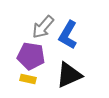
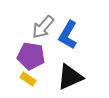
black triangle: moved 1 px right, 2 px down
yellow rectangle: rotated 21 degrees clockwise
